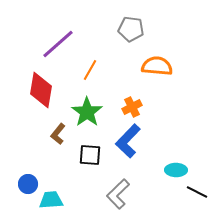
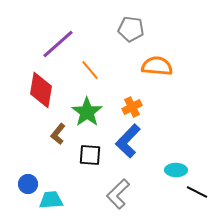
orange line: rotated 70 degrees counterclockwise
